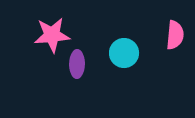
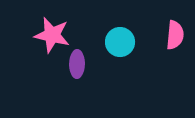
pink star: rotated 18 degrees clockwise
cyan circle: moved 4 px left, 11 px up
